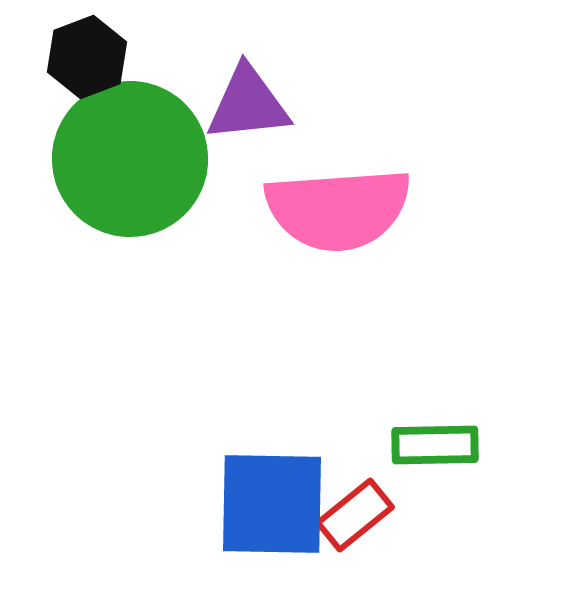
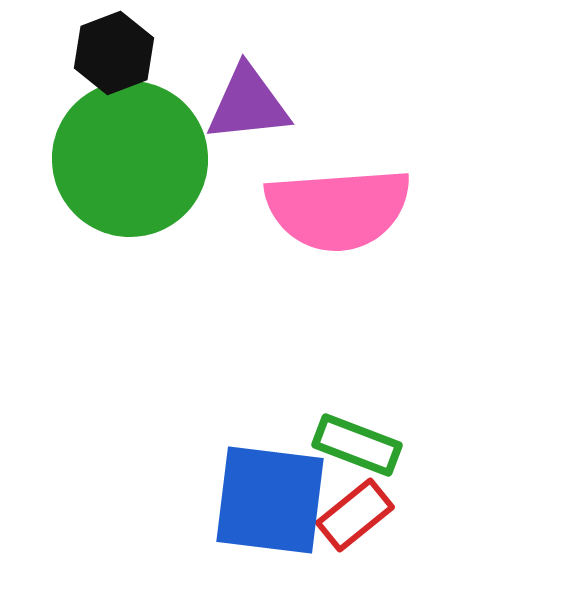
black hexagon: moved 27 px right, 4 px up
green rectangle: moved 78 px left; rotated 22 degrees clockwise
blue square: moved 2 px left, 4 px up; rotated 6 degrees clockwise
